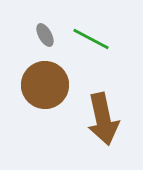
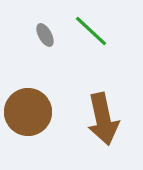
green line: moved 8 px up; rotated 15 degrees clockwise
brown circle: moved 17 px left, 27 px down
